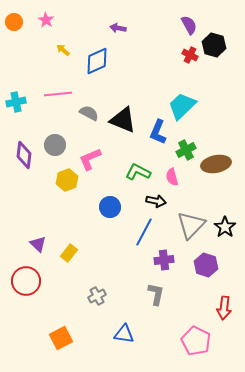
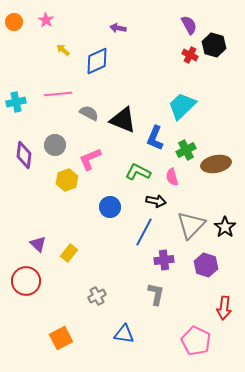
blue L-shape: moved 3 px left, 6 px down
